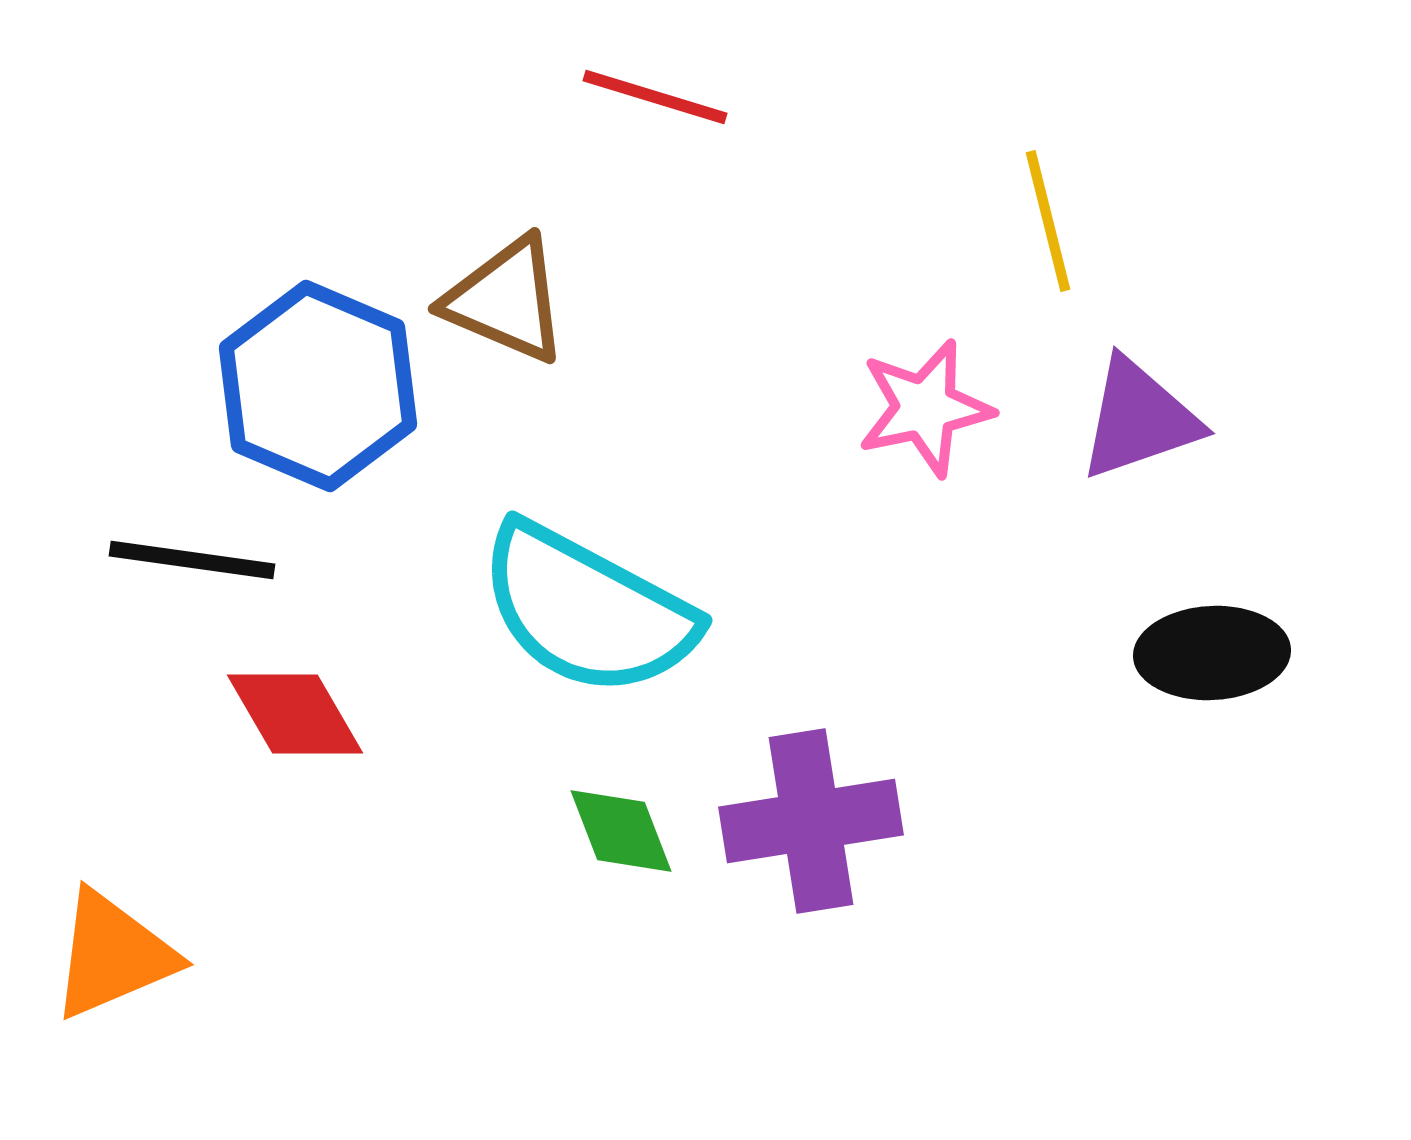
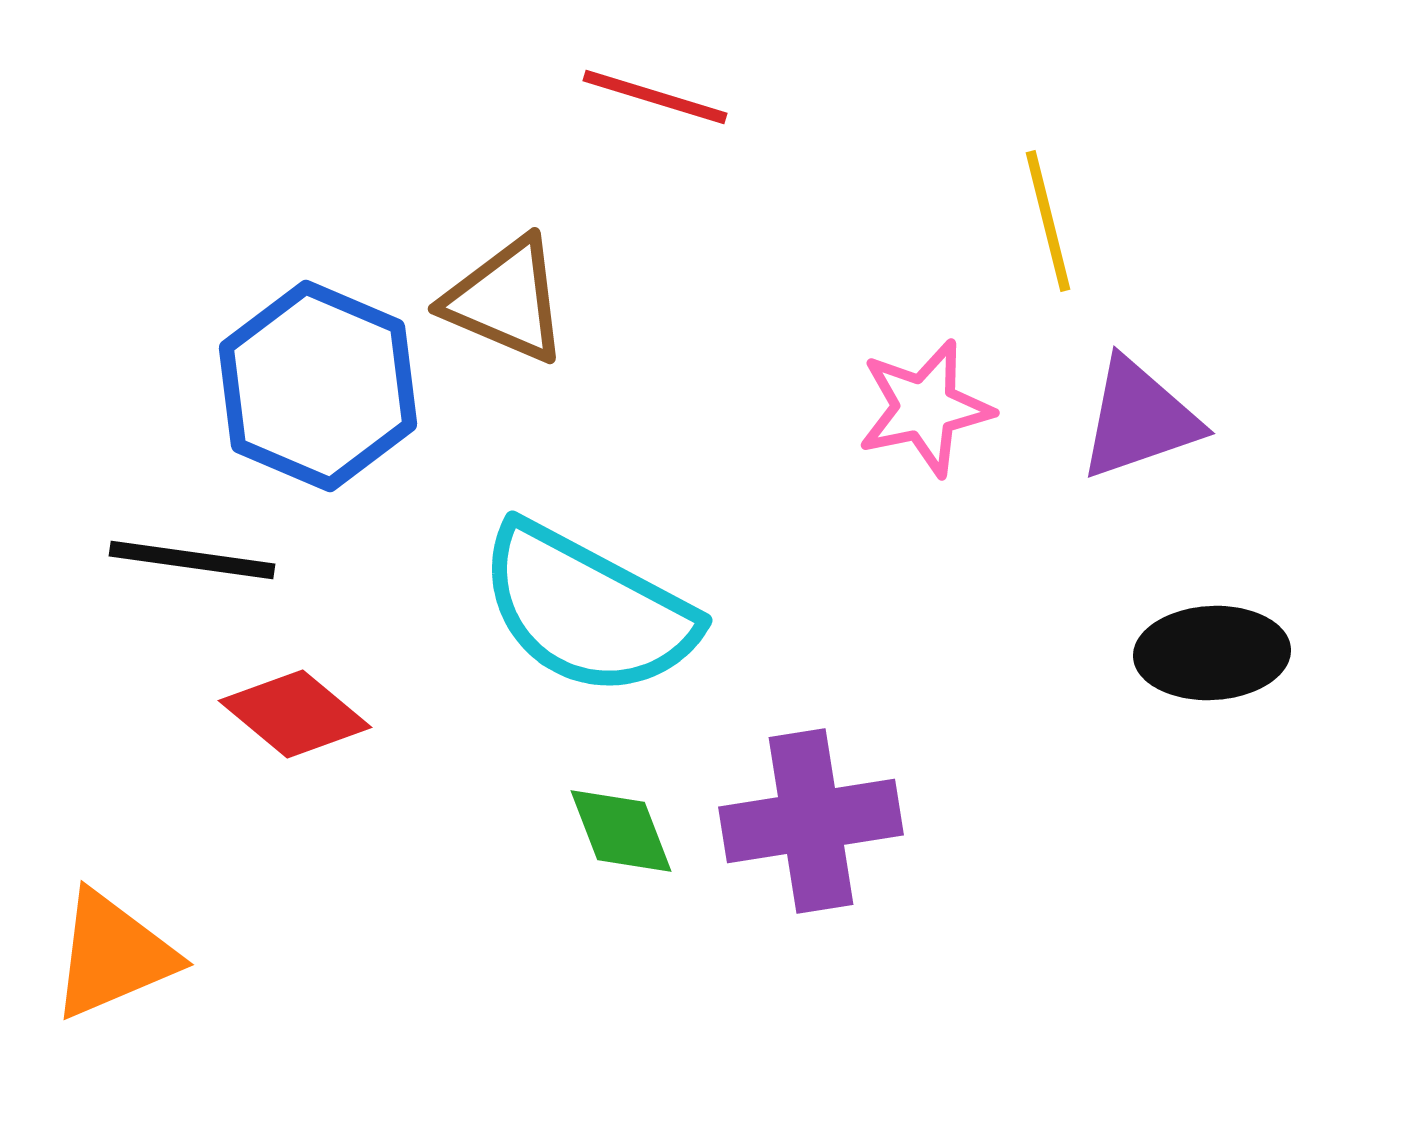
red diamond: rotated 20 degrees counterclockwise
